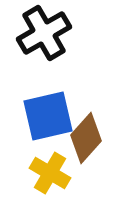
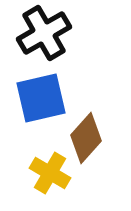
blue square: moved 7 px left, 18 px up
